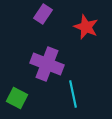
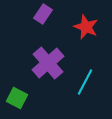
purple cross: moved 1 px right, 1 px up; rotated 28 degrees clockwise
cyan line: moved 12 px right, 12 px up; rotated 40 degrees clockwise
